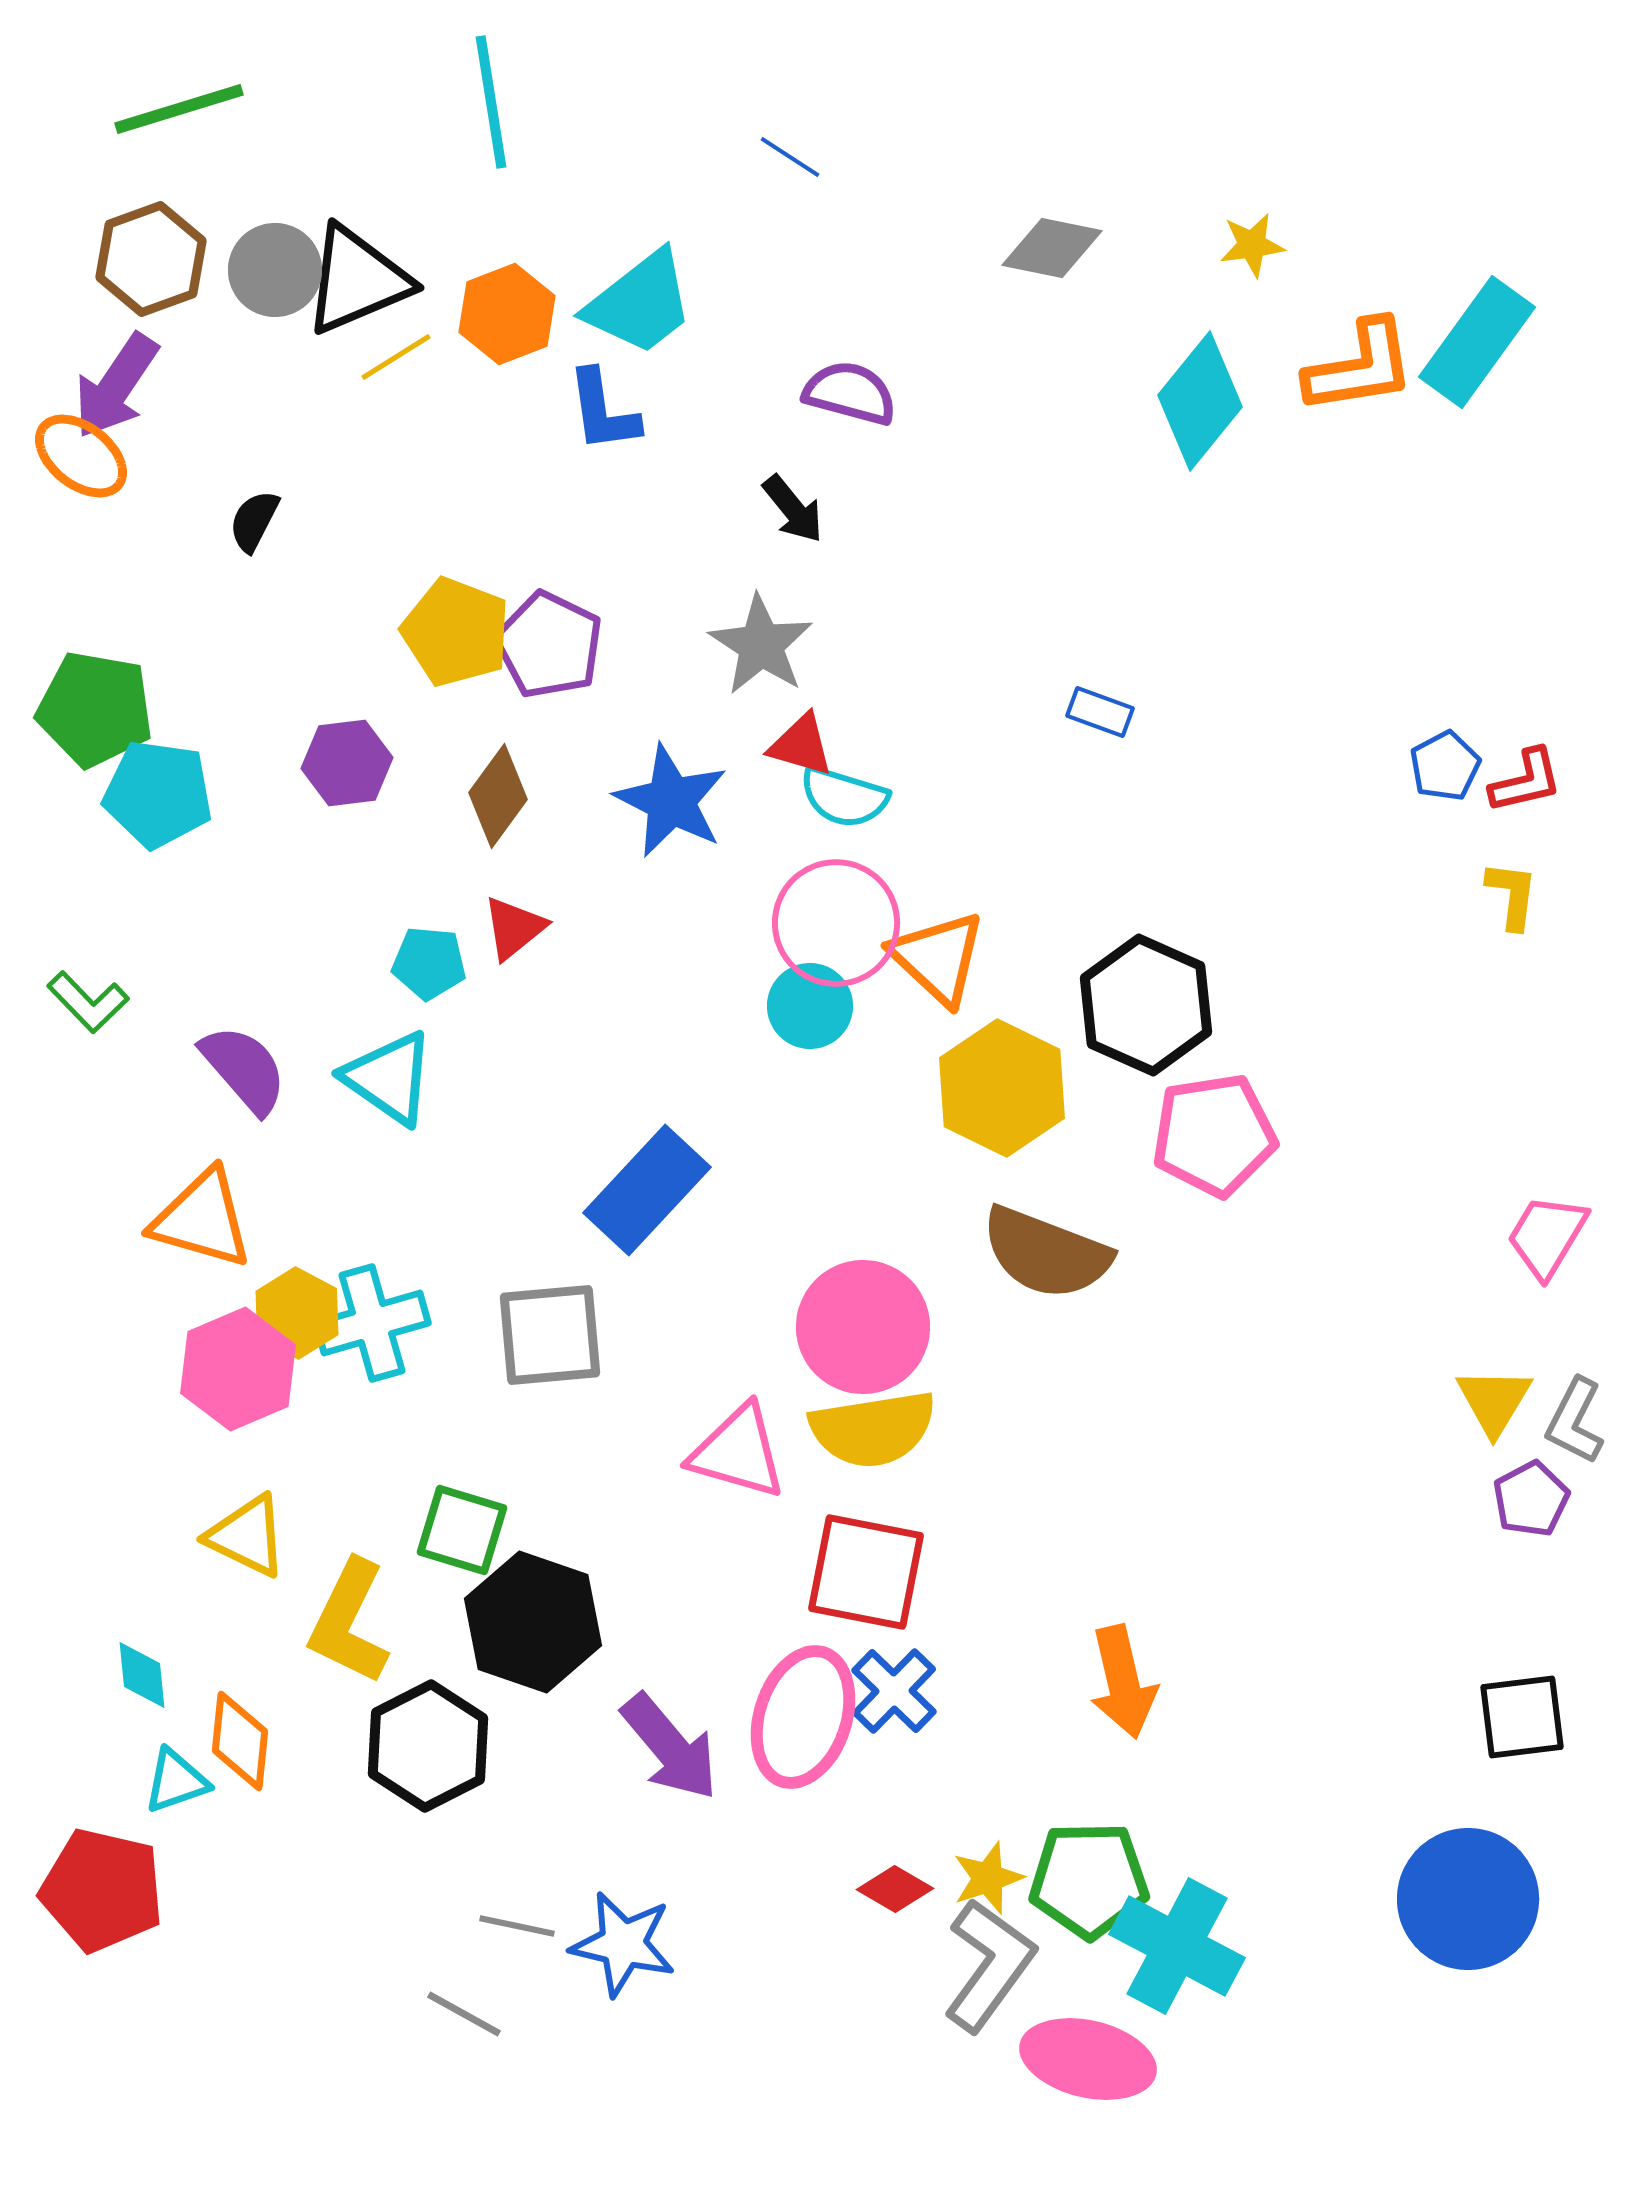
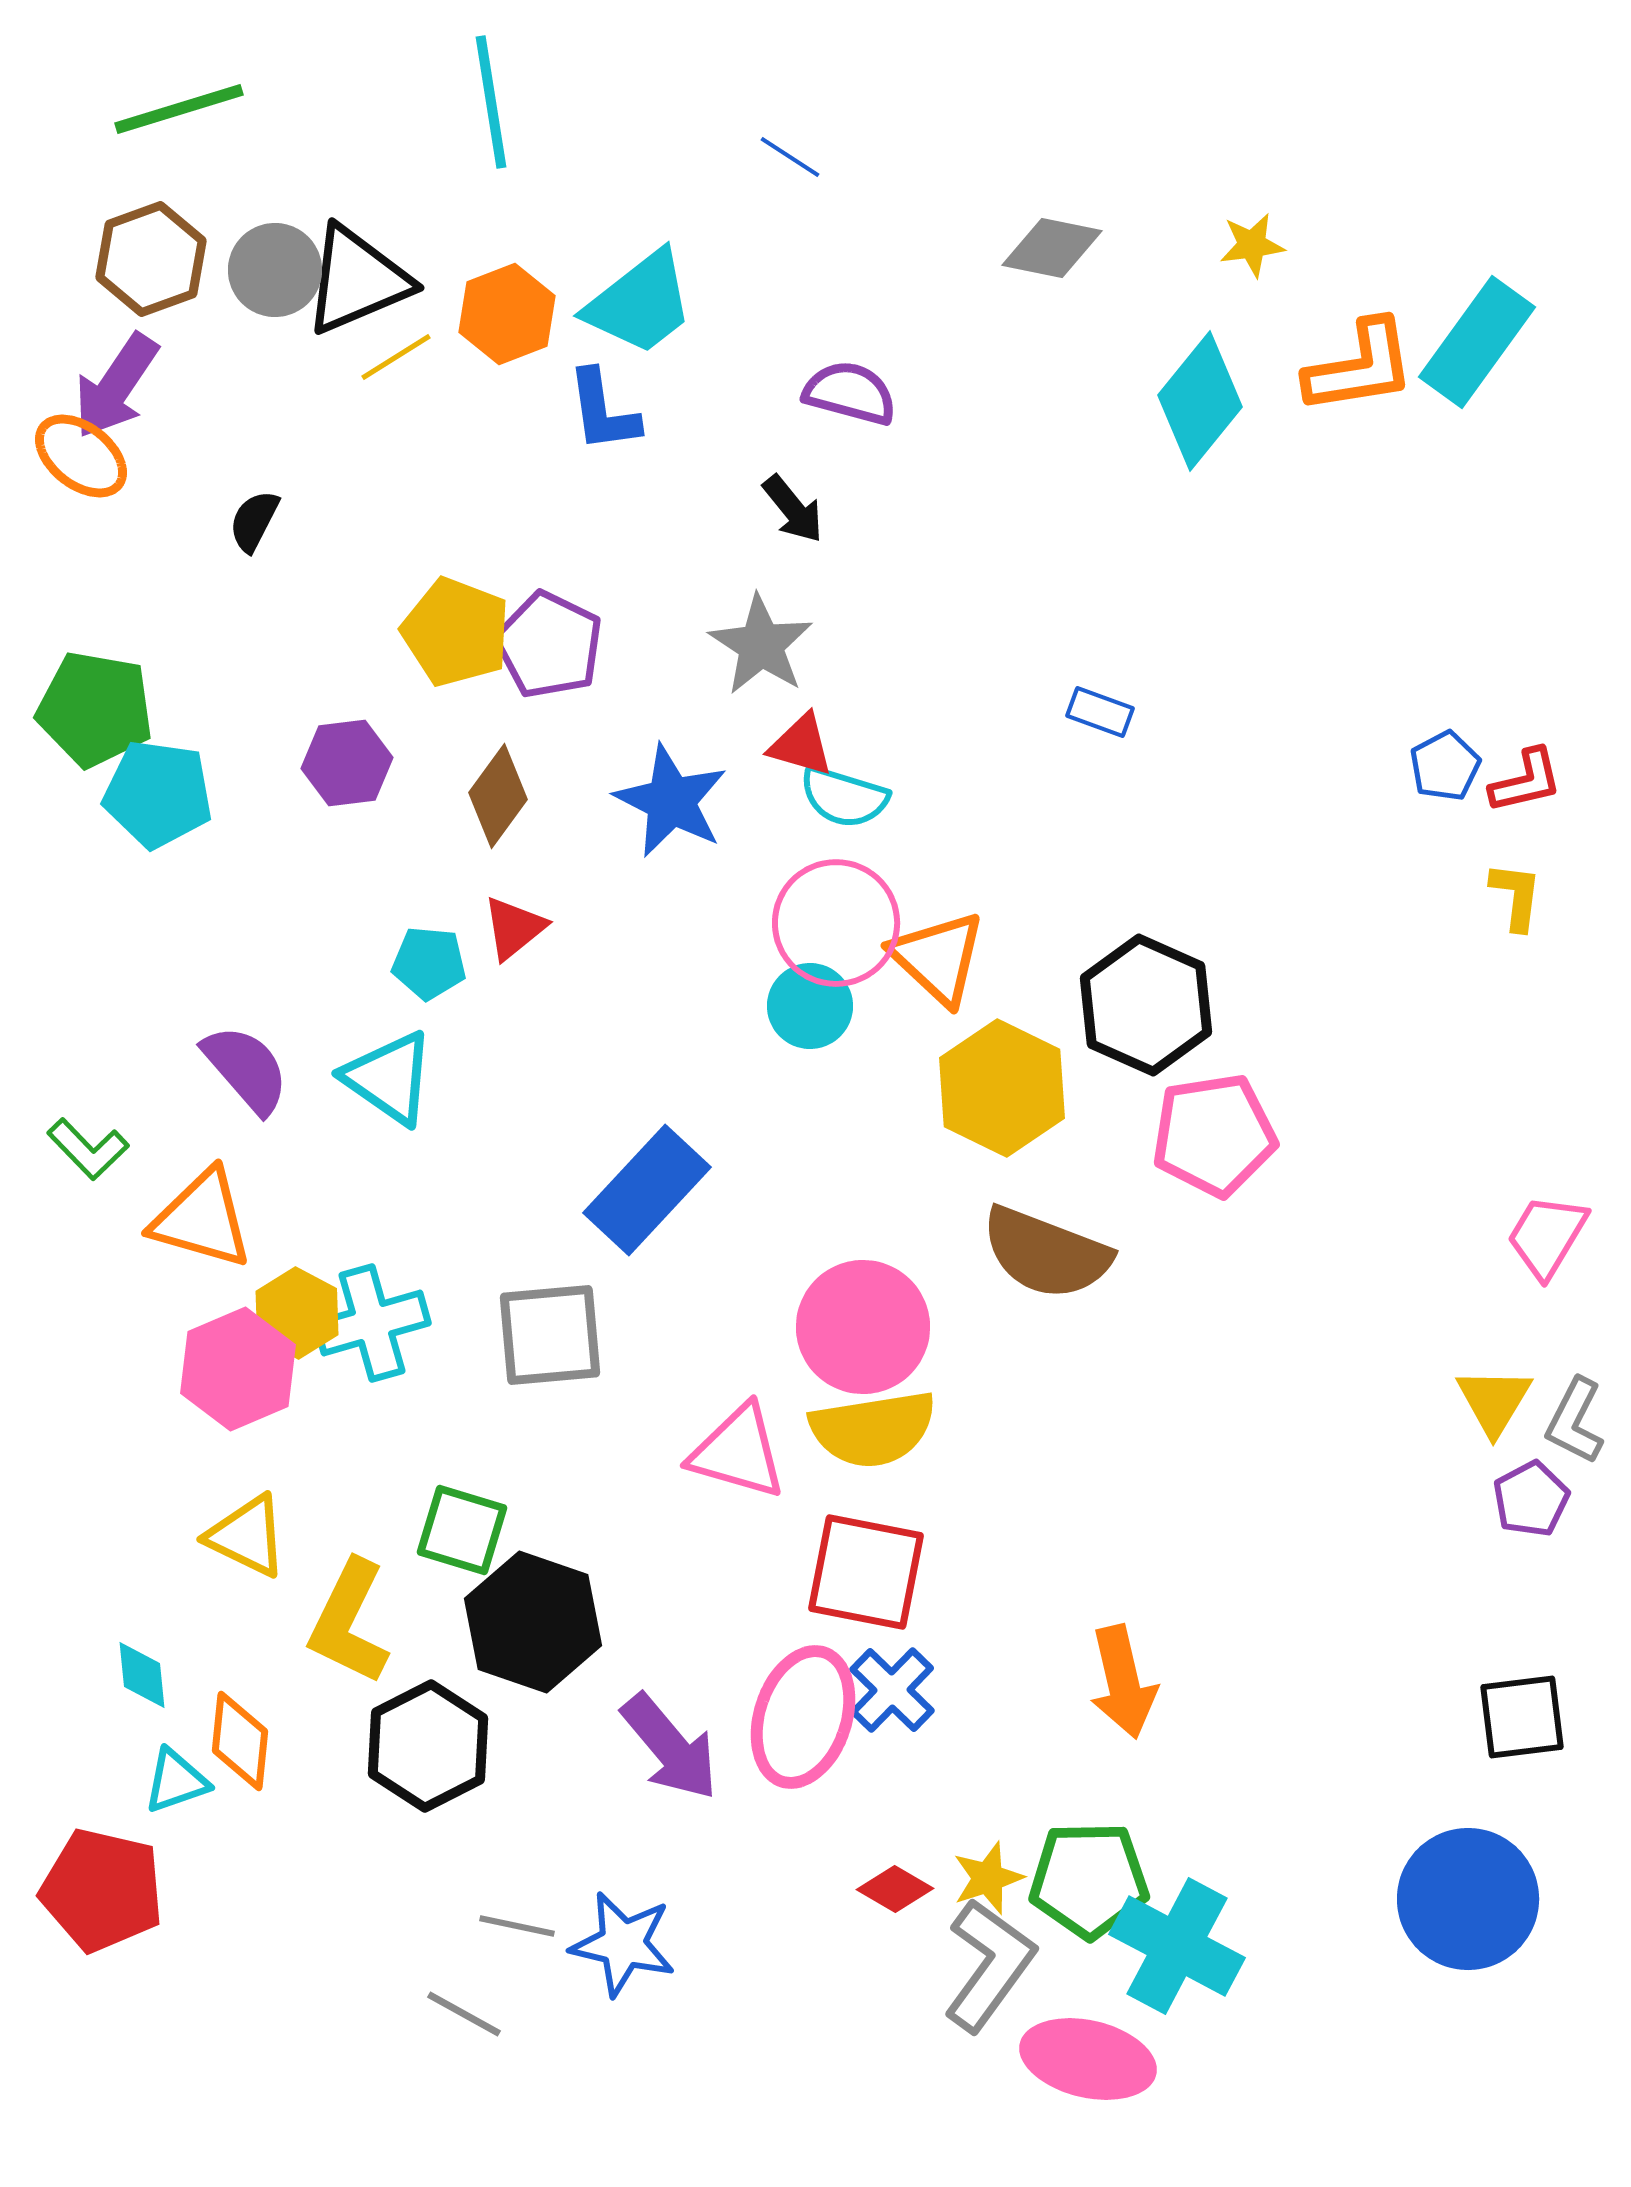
yellow L-shape at (1512, 895): moved 4 px right, 1 px down
green L-shape at (88, 1002): moved 147 px down
purple semicircle at (244, 1069): moved 2 px right
blue cross at (894, 1691): moved 2 px left, 1 px up
